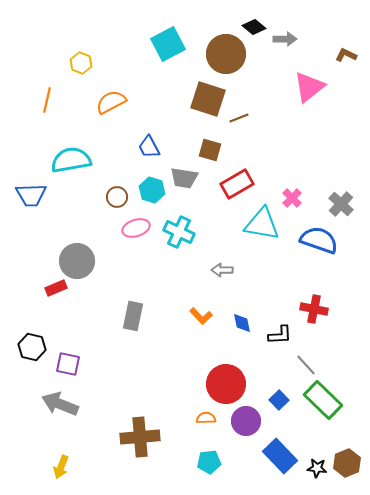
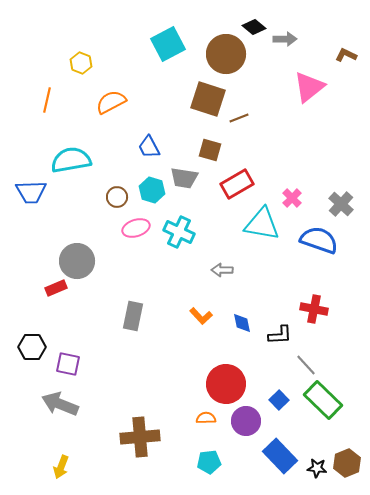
blue trapezoid at (31, 195): moved 3 px up
black hexagon at (32, 347): rotated 12 degrees counterclockwise
